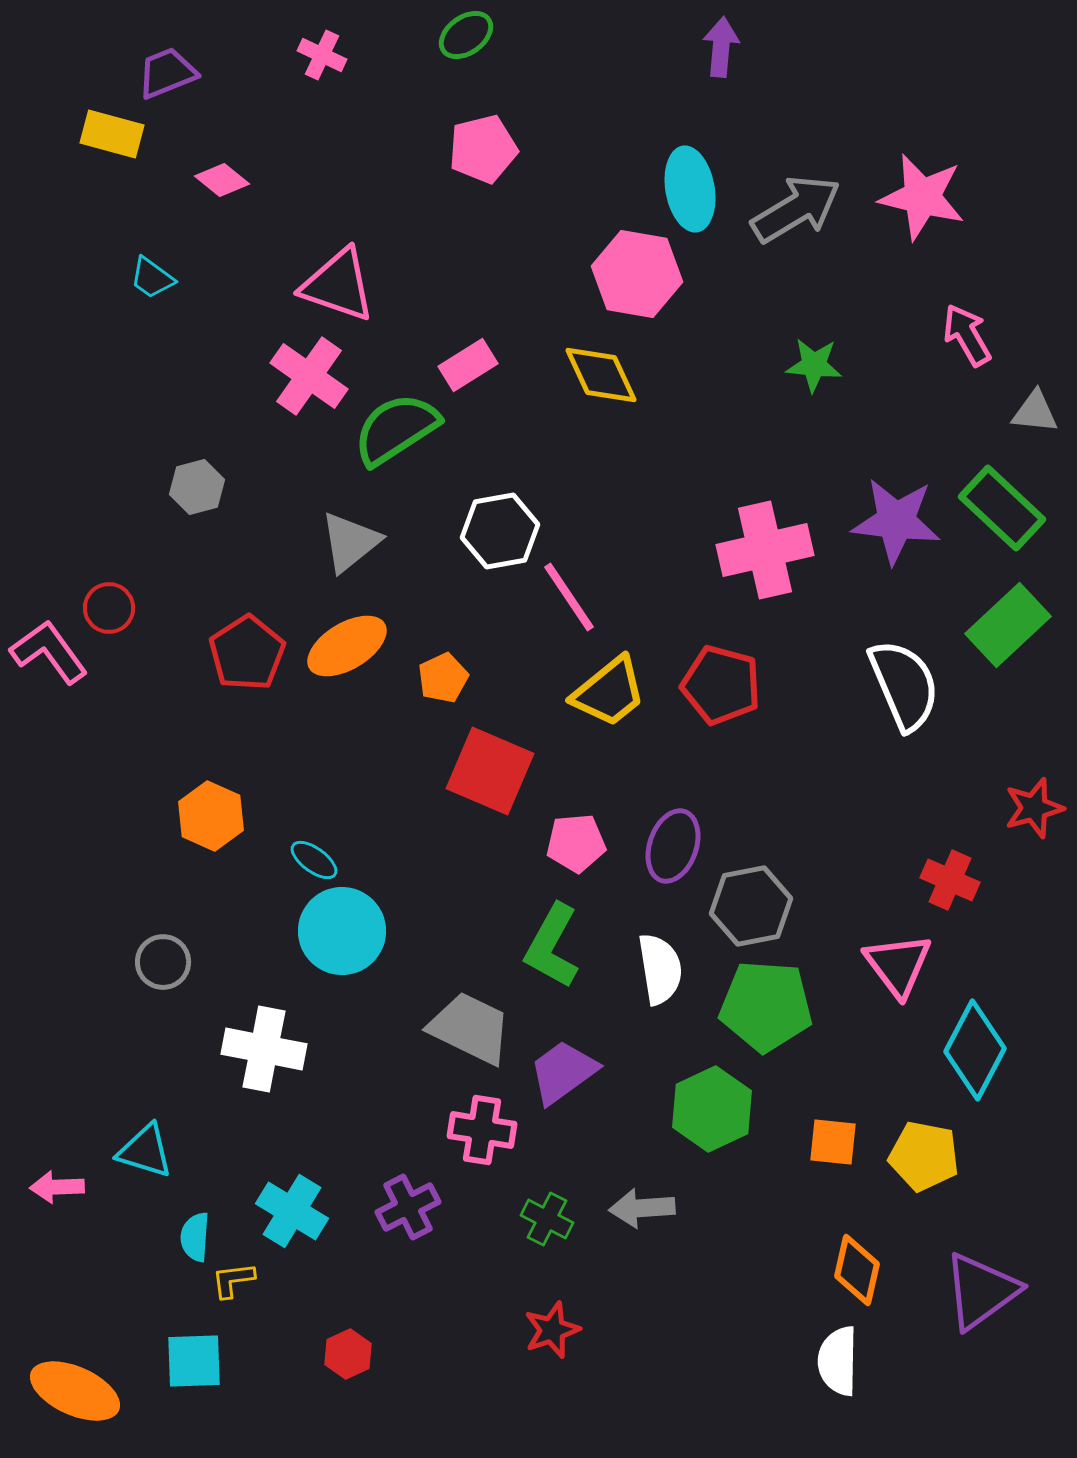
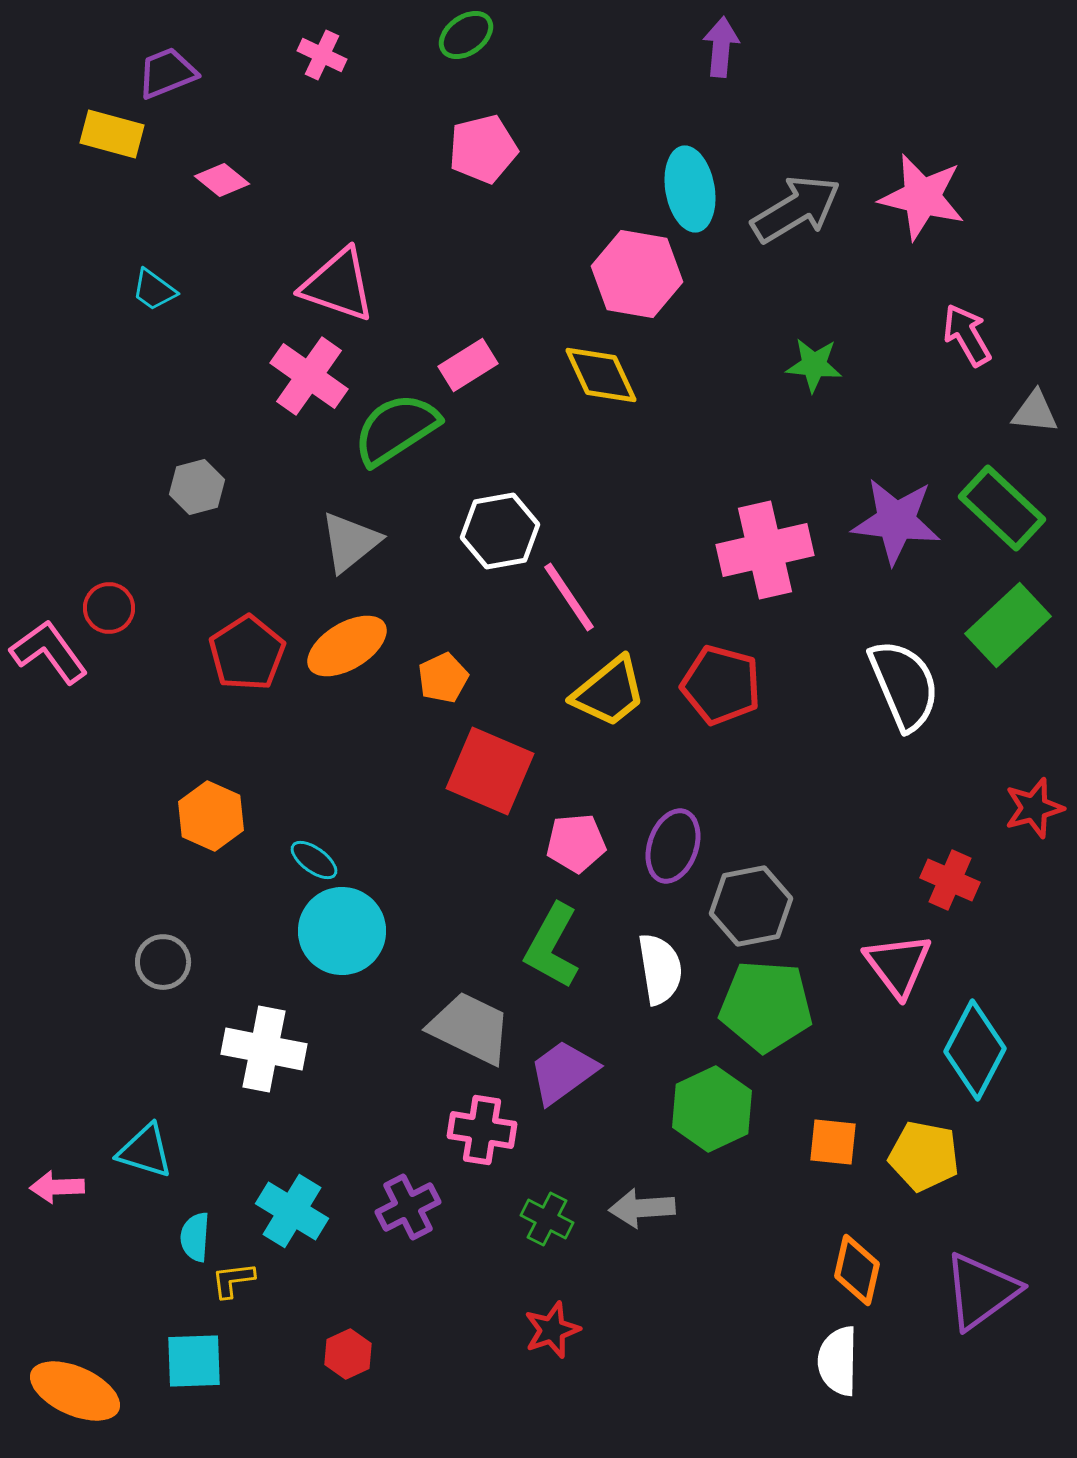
cyan trapezoid at (152, 278): moved 2 px right, 12 px down
